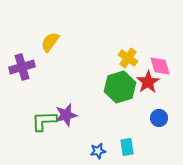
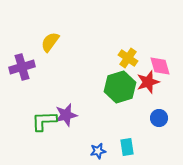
red star: rotated 15 degrees clockwise
